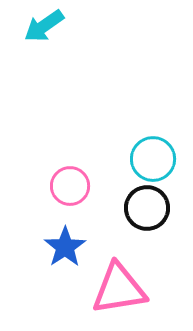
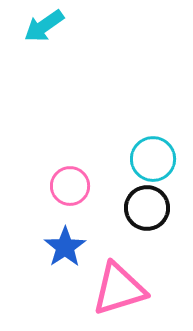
pink triangle: rotated 8 degrees counterclockwise
